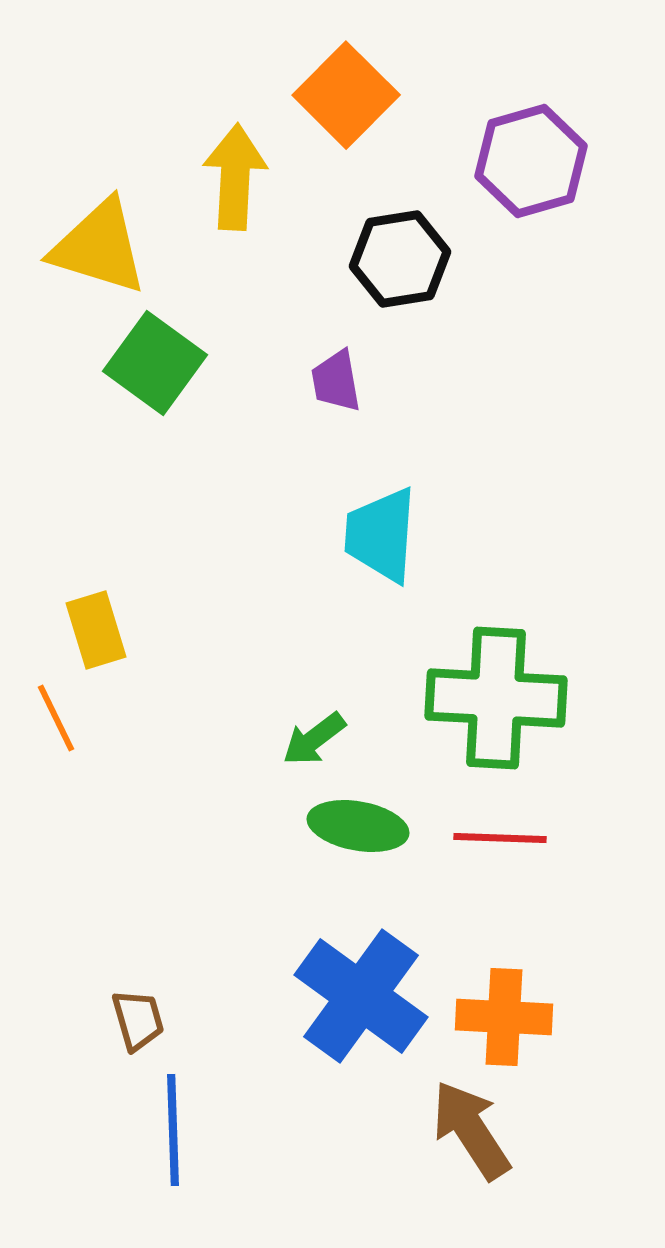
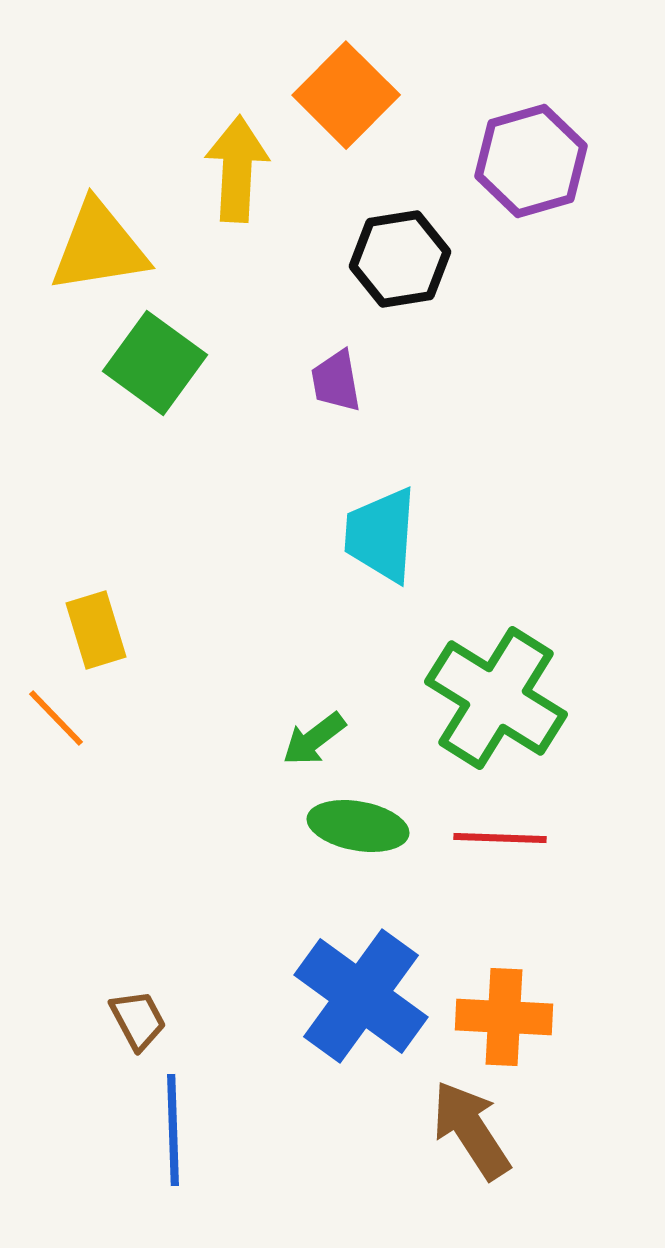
yellow arrow: moved 2 px right, 8 px up
yellow triangle: rotated 26 degrees counterclockwise
green cross: rotated 29 degrees clockwise
orange line: rotated 18 degrees counterclockwise
brown trapezoid: rotated 12 degrees counterclockwise
